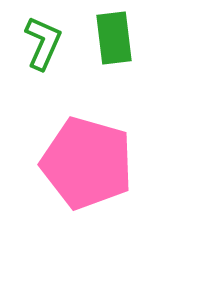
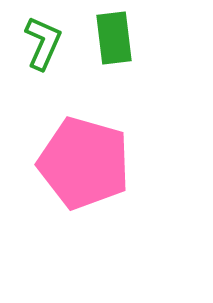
pink pentagon: moved 3 px left
